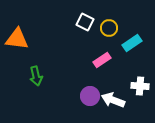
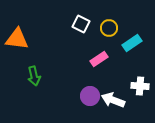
white square: moved 4 px left, 2 px down
pink rectangle: moved 3 px left, 1 px up
green arrow: moved 2 px left
